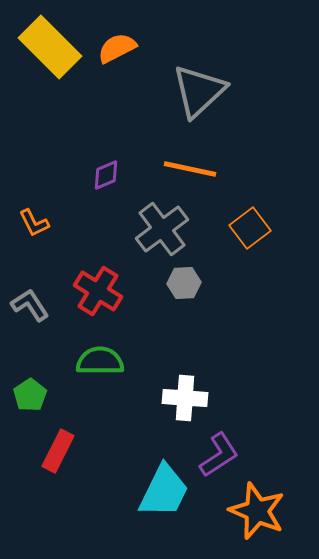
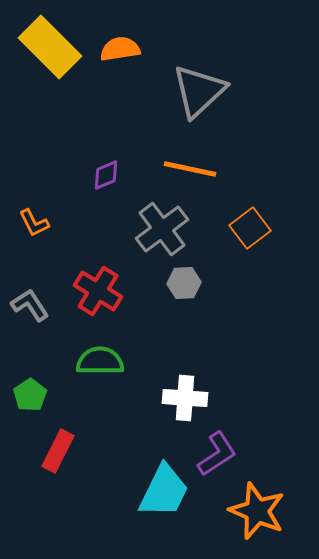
orange semicircle: moved 3 px right, 1 px down; rotated 18 degrees clockwise
purple L-shape: moved 2 px left, 1 px up
